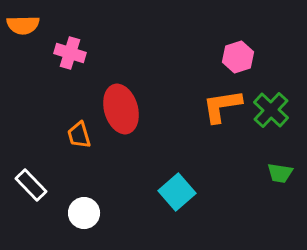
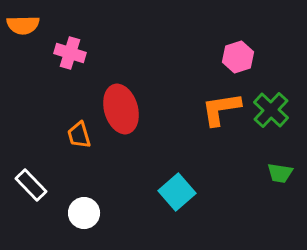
orange L-shape: moved 1 px left, 3 px down
